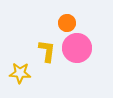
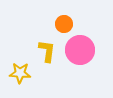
orange circle: moved 3 px left, 1 px down
pink circle: moved 3 px right, 2 px down
